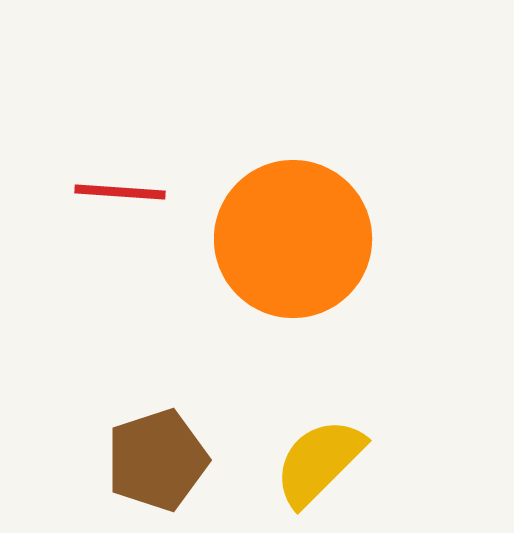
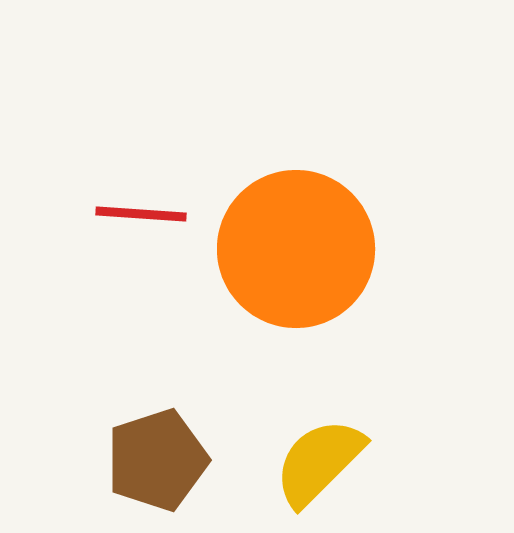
red line: moved 21 px right, 22 px down
orange circle: moved 3 px right, 10 px down
